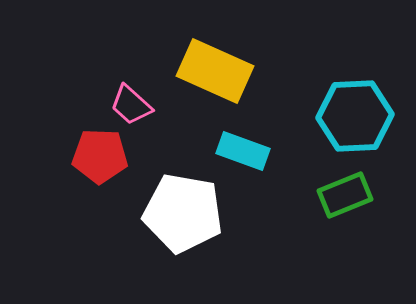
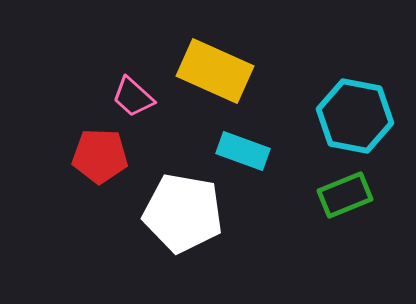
pink trapezoid: moved 2 px right, 8 px up
cyan hexagon: rotated 14 degrees clockwise
